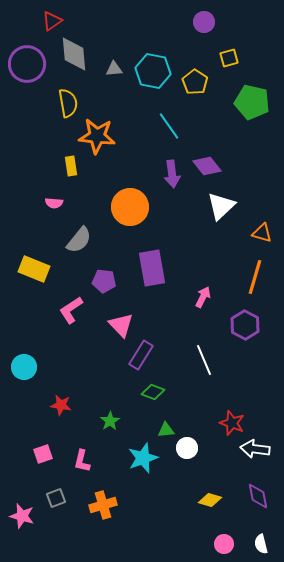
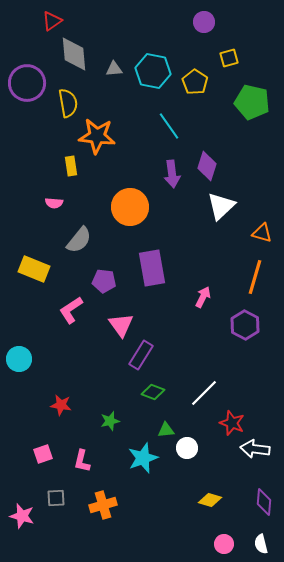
purple circle at (27, 64): moved 19 px down
purple diamond at (207, 166): rotated 56 degrees clockwise
pink triangle at (121, 325): rotated 8 degrees clockwise
white line at (204, 360): moved 33 px down; rotated 68 degrees clockwise
cyan circle at (24, 367): moved 5 px left, 8 px up
green star at (110, 421): rotated 18 degrees clockwise
purple diamond at (258, 496): moved 6 px right, 6 px down; rotated 16 degrees clockwise
gray square at (56, 498): rotated 18 degrees clockwise
